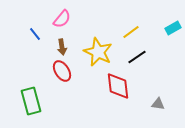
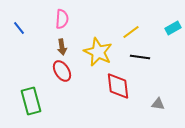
pink semicircle: rotated 36 degrees counterclockwise
blue line: moved 16 px left, 6 px up
black line: moved 3 px right; rotated 42 degrees clockwise
